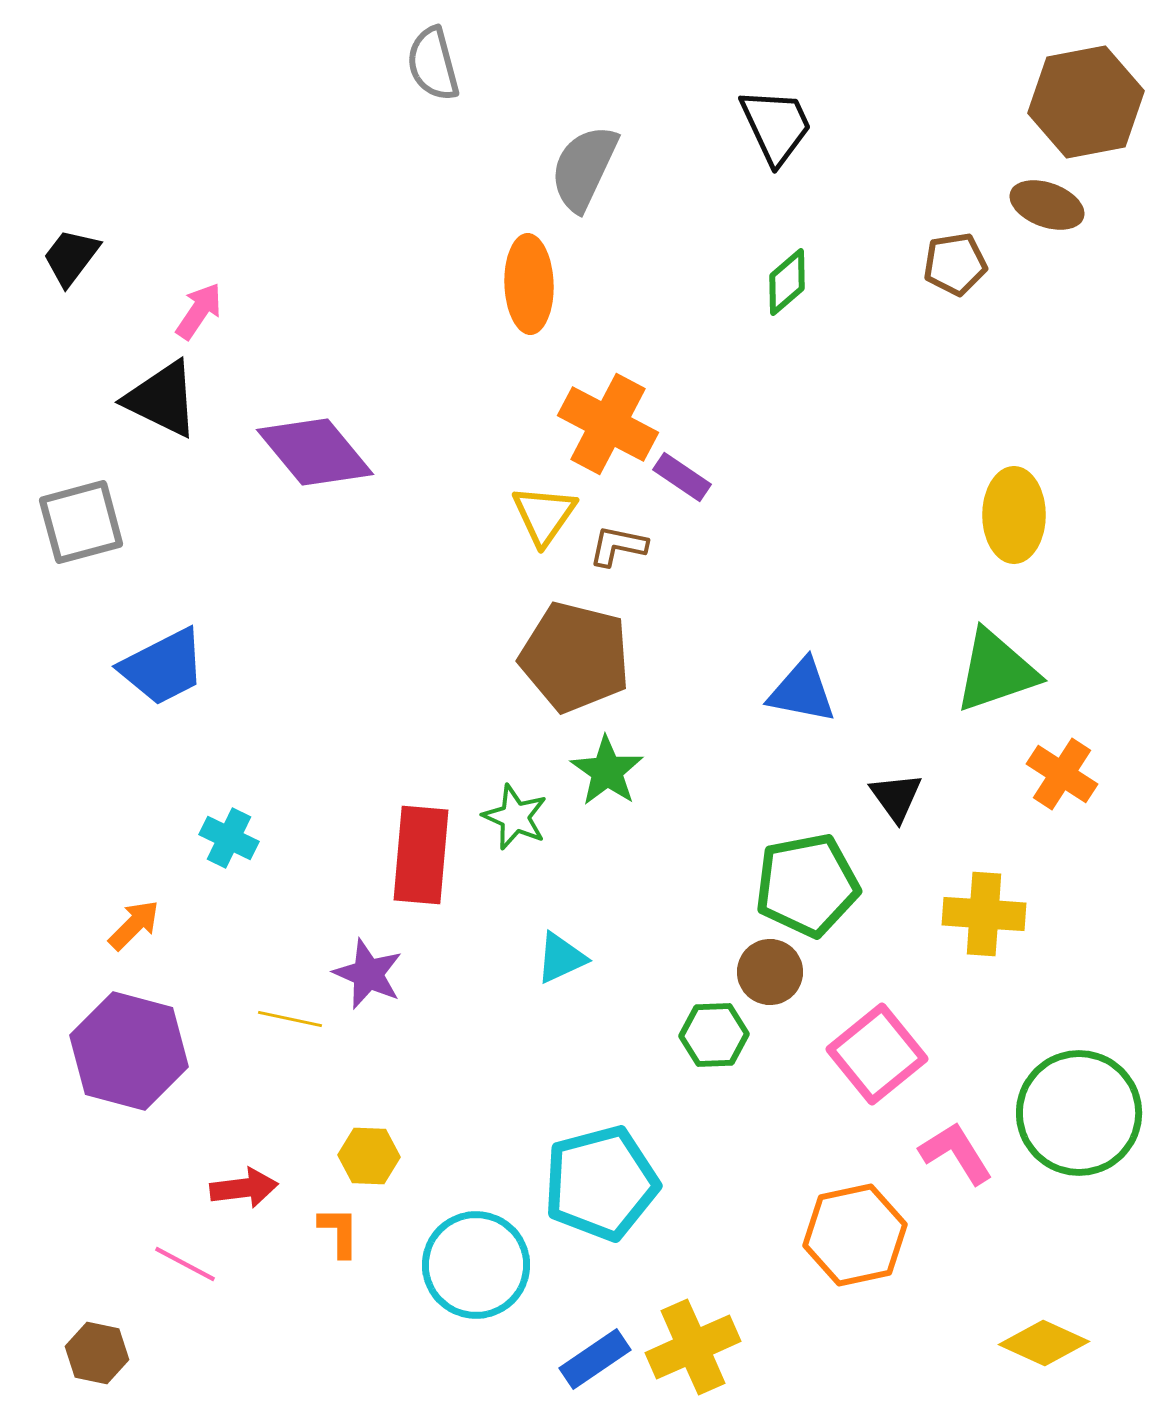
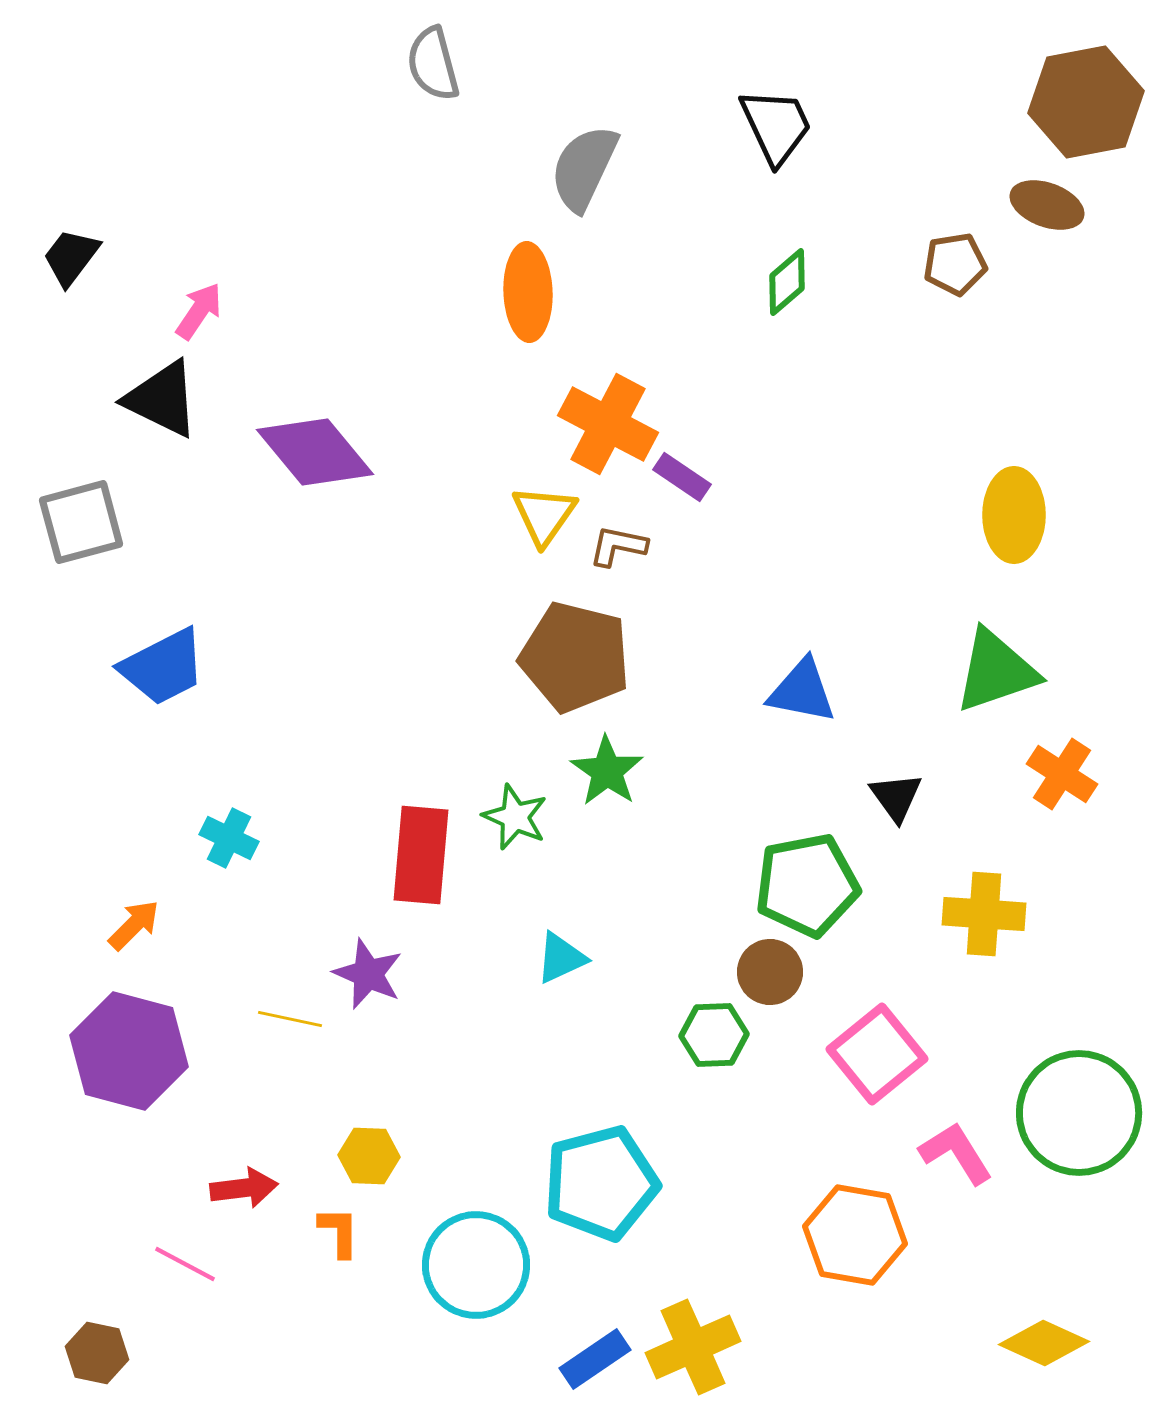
orange ellipse at (529, 284): moved 1 px left, 8 px down
orange hexagon at (855, 1235): rotated 22 degrees clockwise
